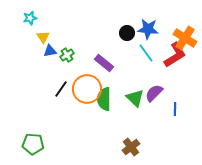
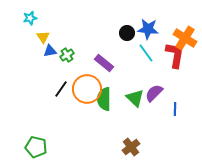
red L-shape: rotated 48 degrees counterclockwise
green pentagon: moved 3 px right, 3 px down; rotated 10 degrees clockwise
